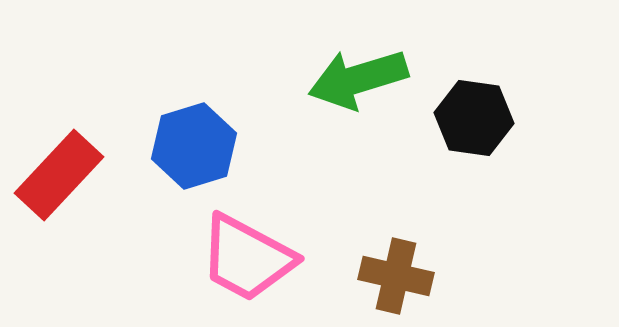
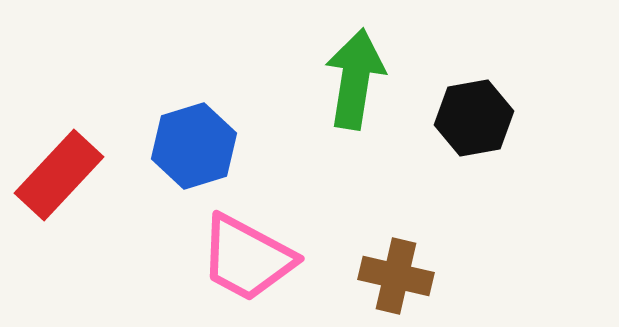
green arrow: moved 3 px left; rotated 116 degrees clockwise
black hexagon: rotated 18 degrees counterclockwise
